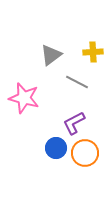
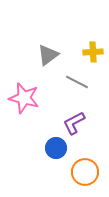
gray triangle: moved 3 px left
orange circle: moved 19 px down
